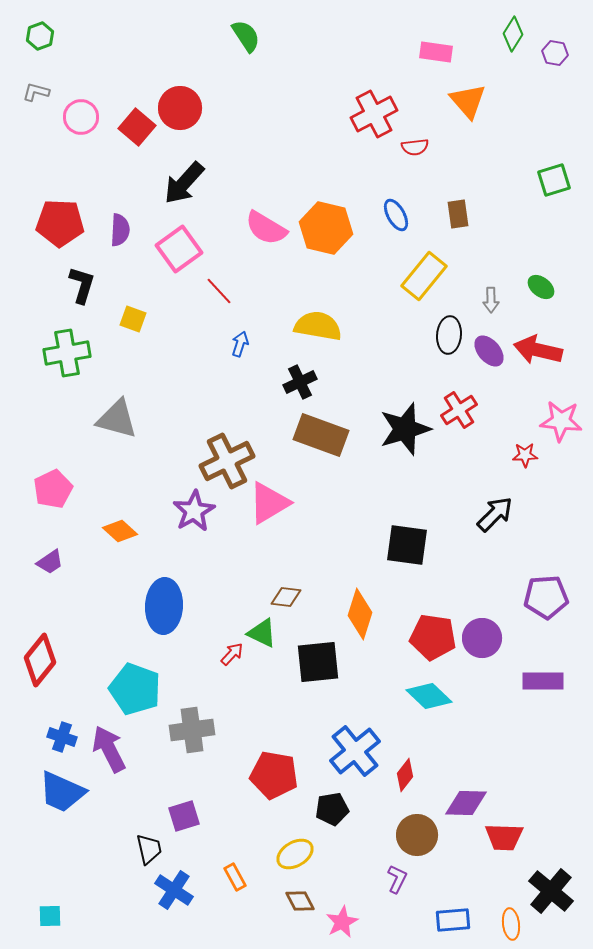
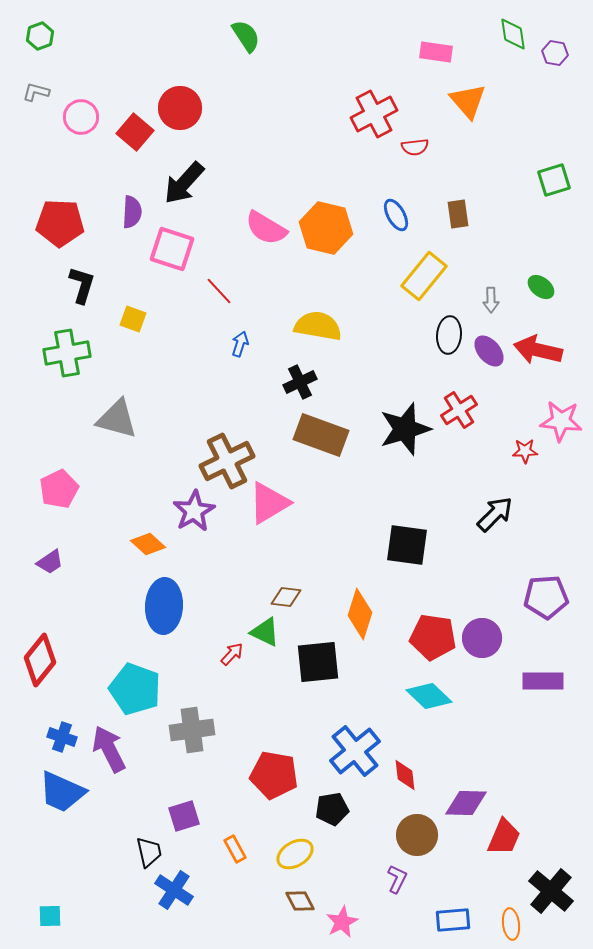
green diamond at (513, 34): rotated 40 degrees counterclockwise
red square at (137, 127): moved 2 px left, 5 px down
purple semicircle at (120, 230): moved 12 px right, 18 px up
pink square at (179, 249): moved 7 px left; rotated 36 degrees counterclockwise
red star at (525, 455): moved 4 px up
pink pentagon at (53, 489): moved 6 px right
orange diamond at (120, 531): moved 28 px right, 13 px down
green triangle at (262, 633): moved 3 px right, 1 px up
red diamond at (405, 775): rotated 44 degrees counterclockwise
red trapezoid at (504, 837): rotated 69 degrees counterclockwise
black trapezoid at (149, 849): moved 3 px down
orange rectangle at (235, 877): moved 28 px up
